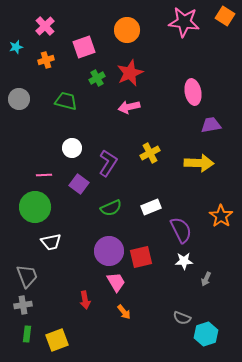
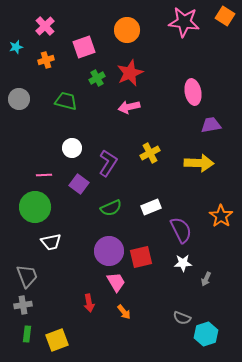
white star: moved 1 px left, 2 px down
red arrow: moved 4 px right, 3 px down
